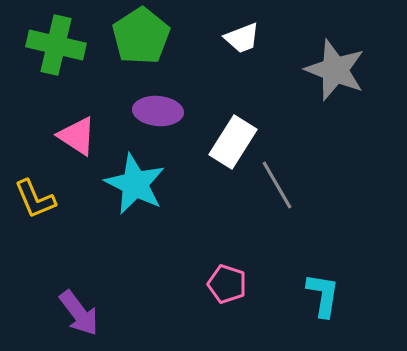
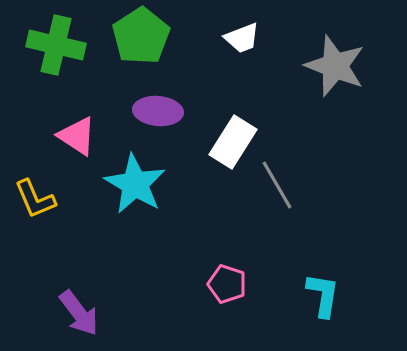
gray star: moved 4 px up
cyan star: rotated 4 degrees clockwise
